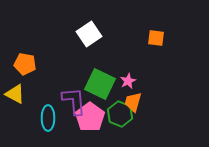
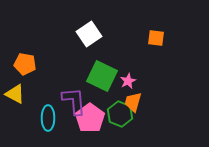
green square: moved 2 px right, 8 px up
pink pentagon: moved 1 px down
